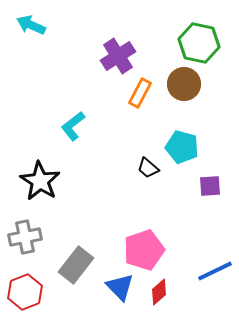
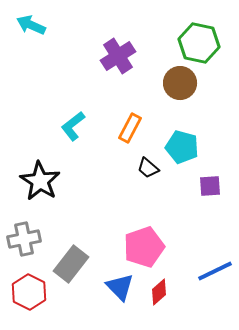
brown circle: moved 4 px left, 1 px up
orange rectangle: moved 10 px left, 35 px down
gray cross: moved 1 px left, 2 px down
pink pentagon: moved 3 px up
gray rectangle: moved 5 px left, 1 px up
red hexagon: moved 4 px right; rotated 12 degrees counterclockwise
